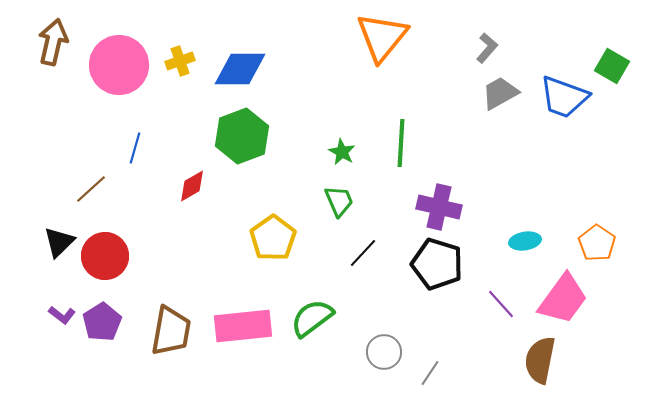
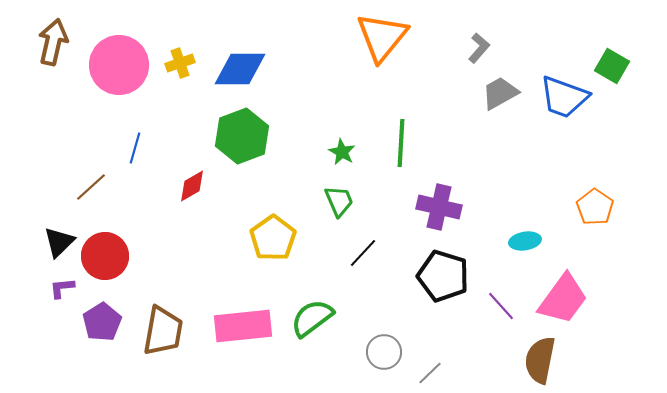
gray L-shape: moved 8 px left
yellow cross: moved 2 px down
brown line: moved 2 px up
orange pentagon: moved 2 px left, 36 px up
black pentagon: moved 6 px right, 12 px down
purple line: moved 2 px down
purple L-shape: moved 27 px up; rotated 136 degrees clockwise
brown trapezoid: moved 8 px left
gray line: rotated 12 degrees clockwise
